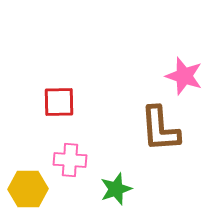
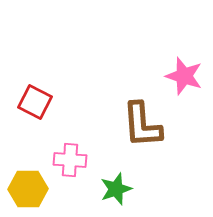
red square: moved 24 px left; rotated 28 degrees clockwise
brown L-shape: moved 18 px left, 4 px up
